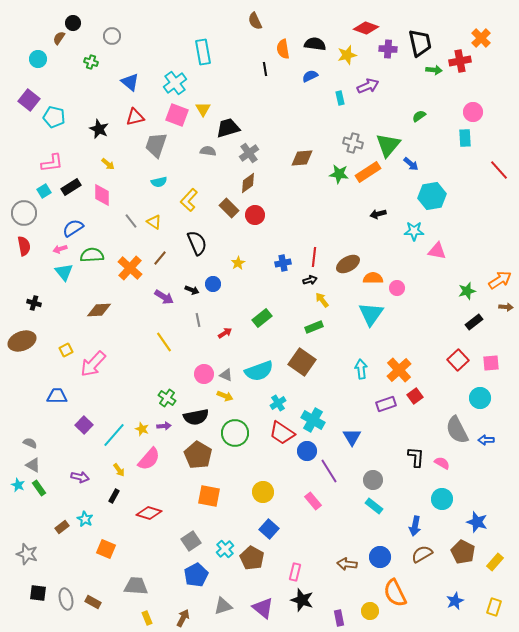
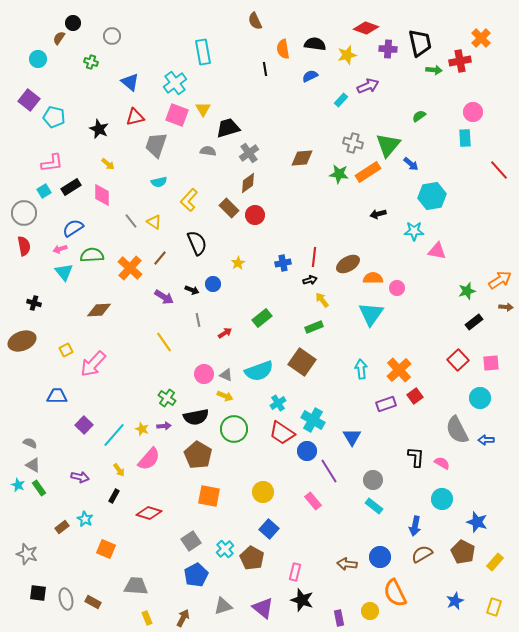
cyan rectangle at (340, 98): moved 1 px right, 2 px down; rotated 56 degrees clockwise
green circle at (235, 433): moved 1 px left, 4 px up
